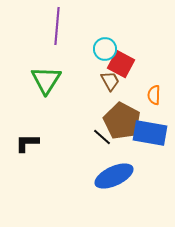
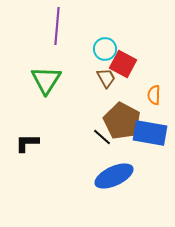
red square: moved 2 px right
brown trapezoid: moved 4 px left, 3 px up
